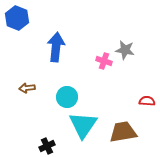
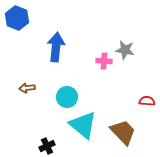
pink cross: rotated 14 degrees counterclockwise
cyan triangle: rotated 24 degrees counterclockwise
brown trapezoid: rotated 56 degrees clockwise
